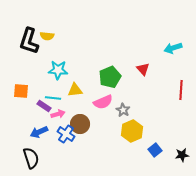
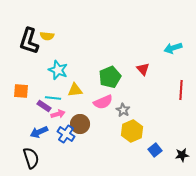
cyan star: rotated 18 degrees clockwise
